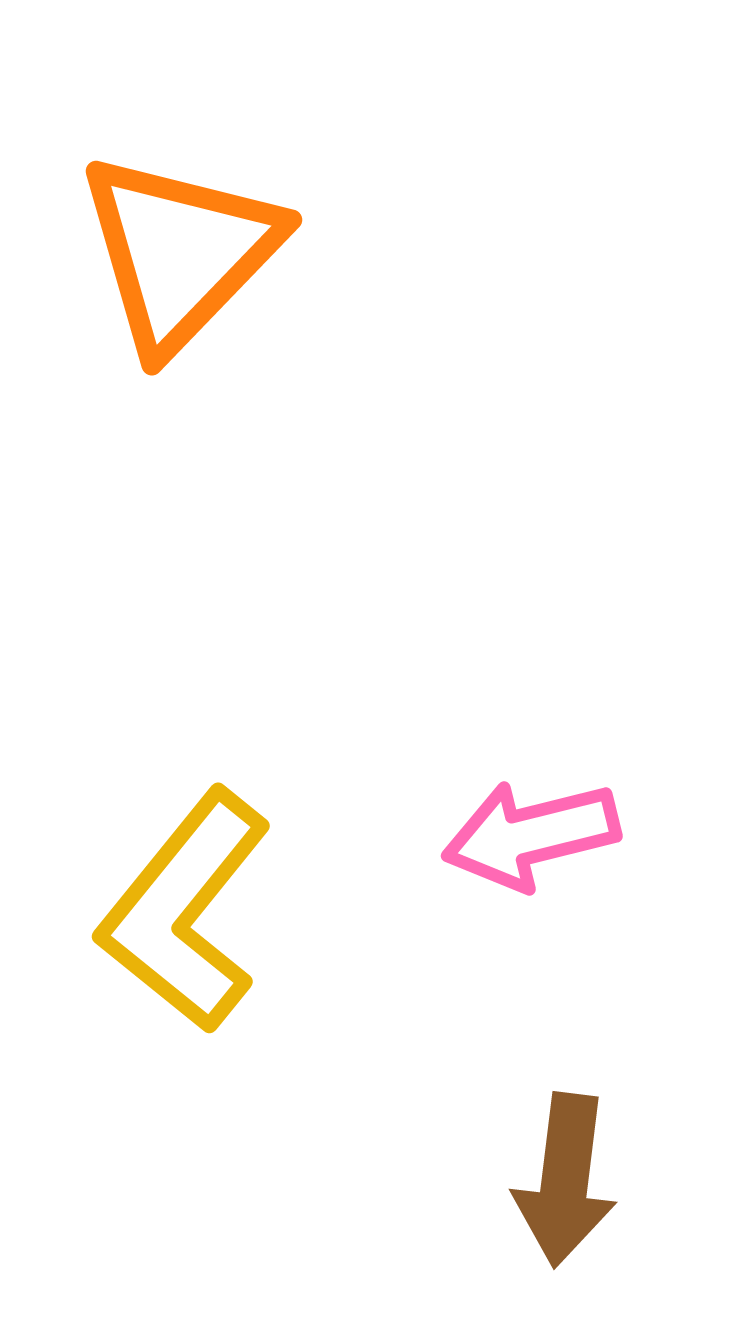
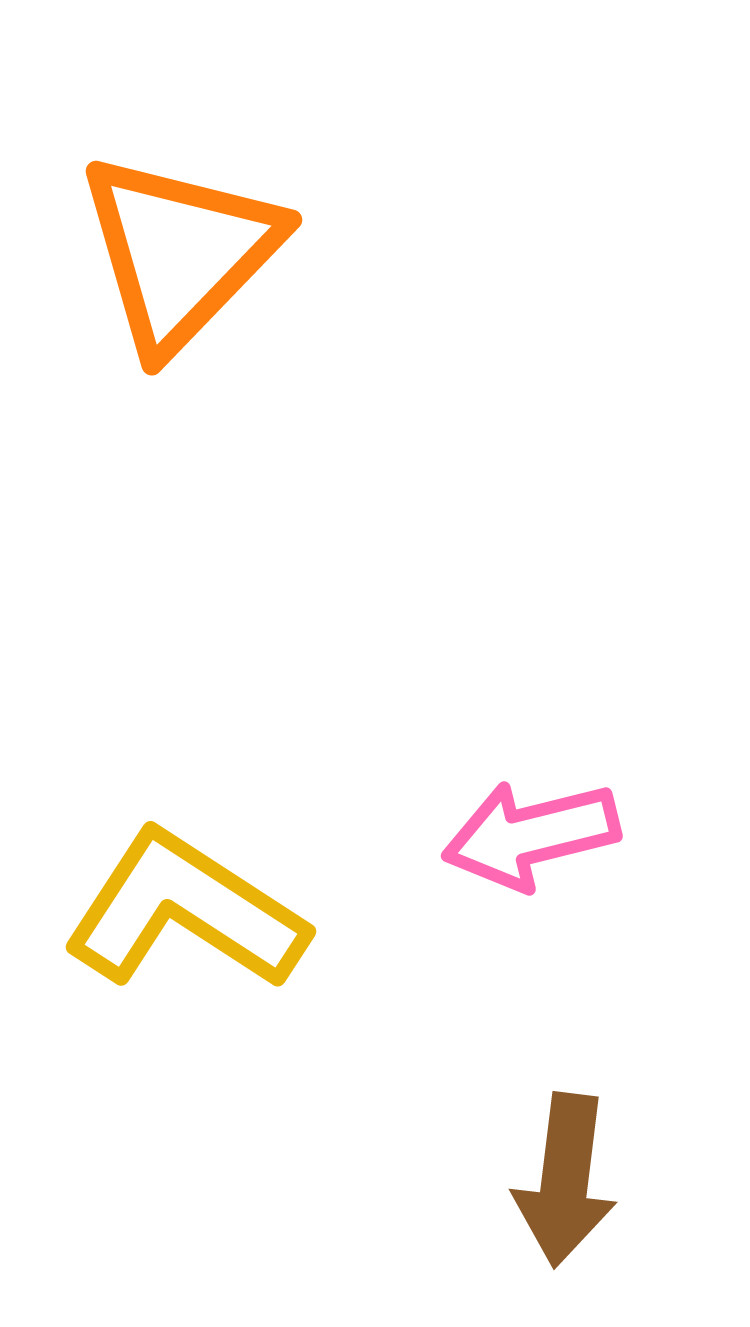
yellow L-shape: rotated 84 degrees clockwise
